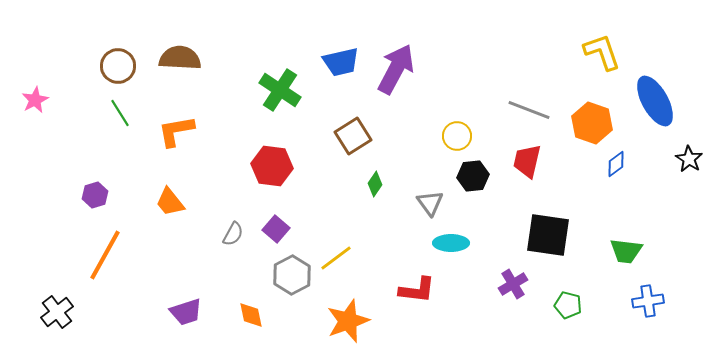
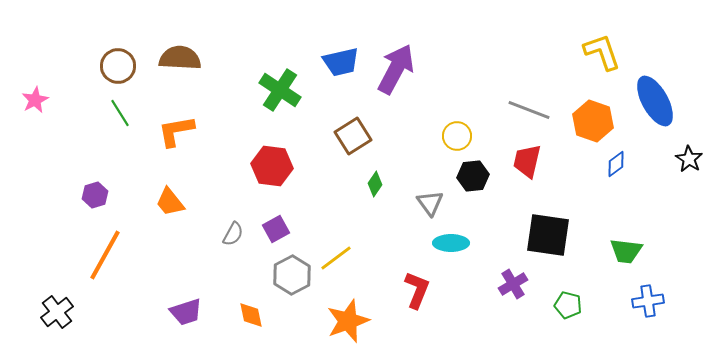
orange hexagon: moved 1 px right, 2 px up
purple square: rotated 20 degrees clockwise
red L-shape: rotated 75 degrees counterclockwise
